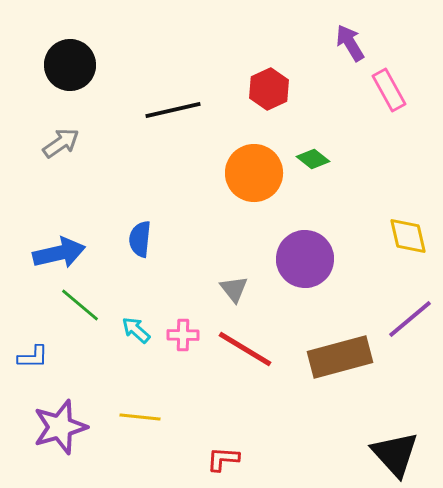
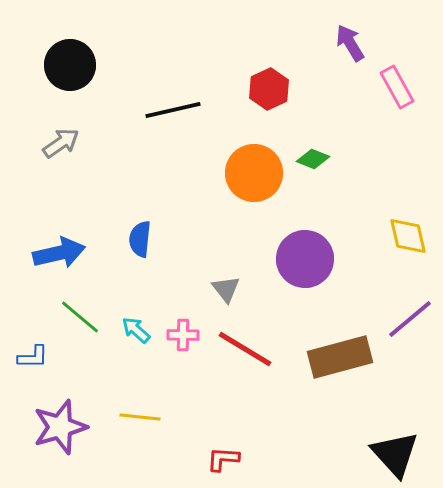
pink rectangle: moved 8 px right, 3 px up
green diamond: rotated 16 degrees counterclockwise
gray triangle: moved 8 px left
green line: moved 12 px down
